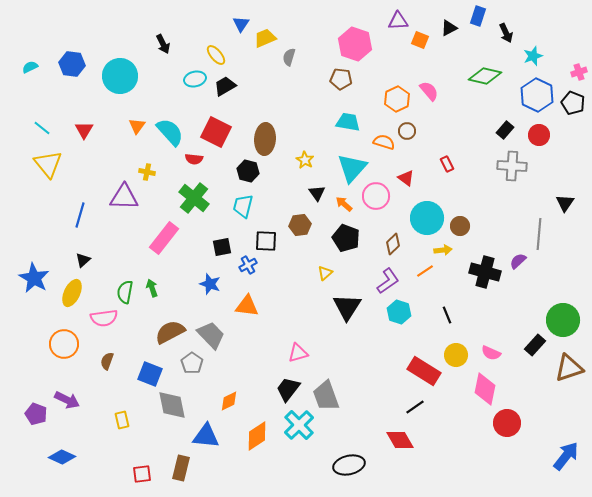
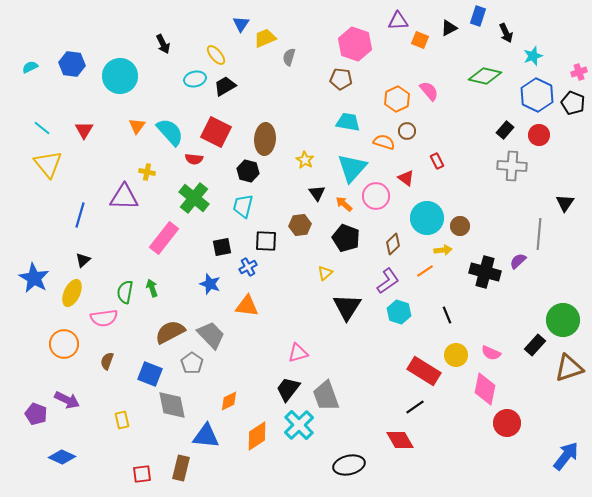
red rectangle at (447, 164): moved 10 px left, 3 px up
blue cross at (248, 265): moved 2 px down
